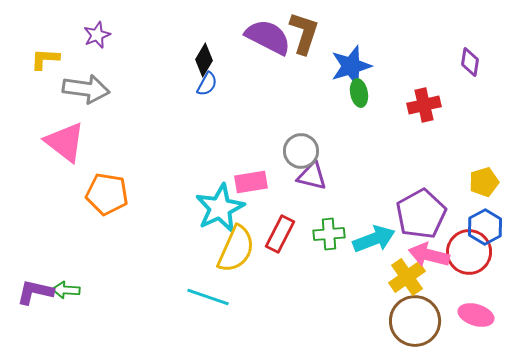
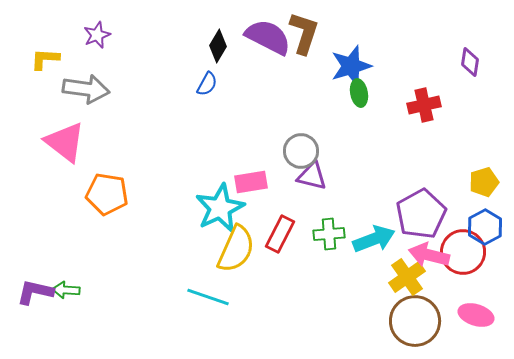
black diamond: moved 14 px right, 14 px up
red circle: moved 6 px left
